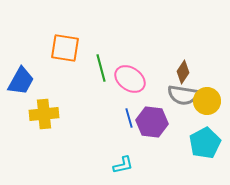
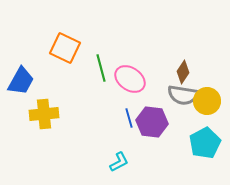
orange square: rotated 16 degrees clockwise
cyan L-shape: moved 4 px left, 3 px up; rotated 15 degrees counterclockwise
